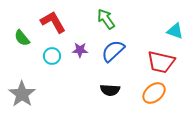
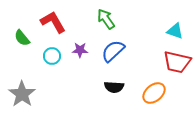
red trapezoid: moved 16 px right
black semicircle: moved 4 px right, 3 px up
